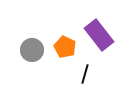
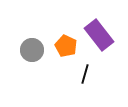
orange pentagon: moved 1 px right, 1 px up
